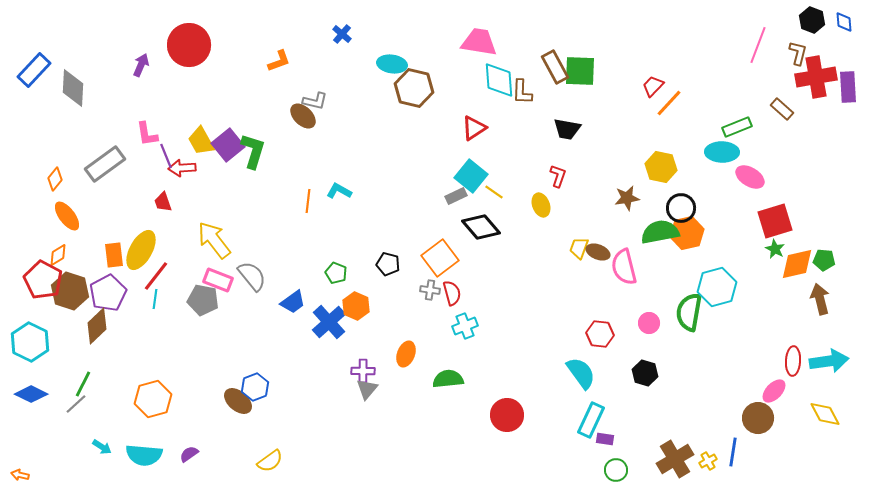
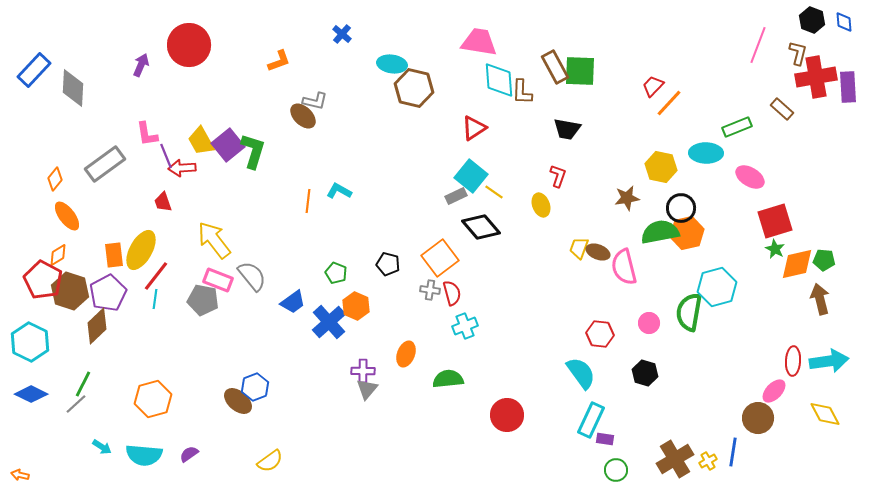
cyan ellipse at (722, 152): moved 16 px left, 1 px down
